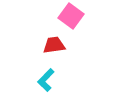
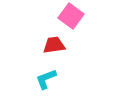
cyan L-shape: moved 1 px up; rotated 25 degrees clockwise
